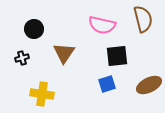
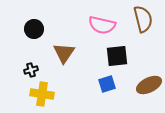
black cross: moved 9 px right, 12 px down
